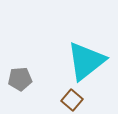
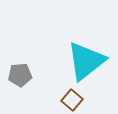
gray pentagon: moved 4 px up
